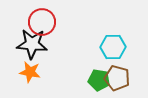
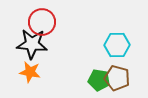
cyan hexagon: moved 4 px right, 2 px up
